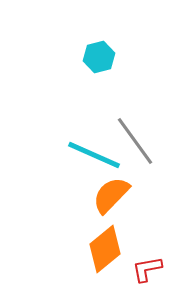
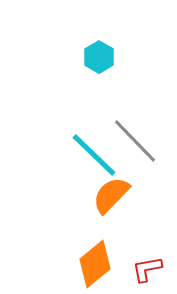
cyan hexagon: rotated 16 degrees counterclockwise
gray line: rotated 8 degrees counterclockwise
cyan line: rotated 20 degrees clockwise
orange diamond: moved 10 px left, 15 px down
